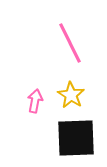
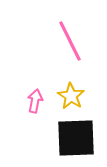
pink line: moved 2 px up
yellow star: moved 1 px down
